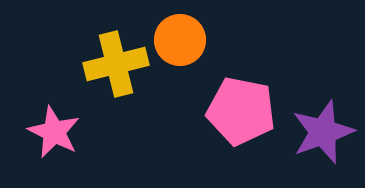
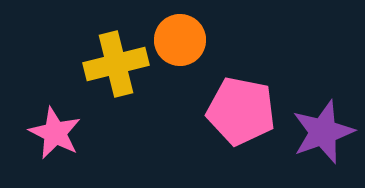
pink star: moved 1 px right, 1 px down
